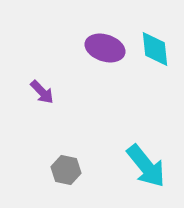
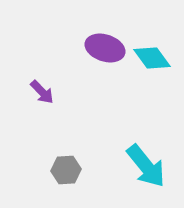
cyan diamond: moved 3 px left, 9 px down; rotated 30 degrees counterclockwise
gray hexagon: rotated 16 degrees counterclockwise
